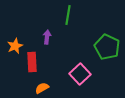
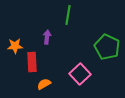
orange star: rotated 21 degrees clockwise
orange semicircle: moved 2 px right, 4 px up
